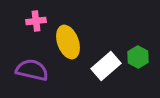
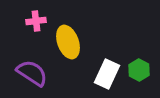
green hexagon: moved 1 px right, 13 px down
white rectangle: moved 1 px right, 8 px down; rotated 24 degrees counterclockwise
purple semicircle: moved 3 px down; rotated 20 degrees clockwise
